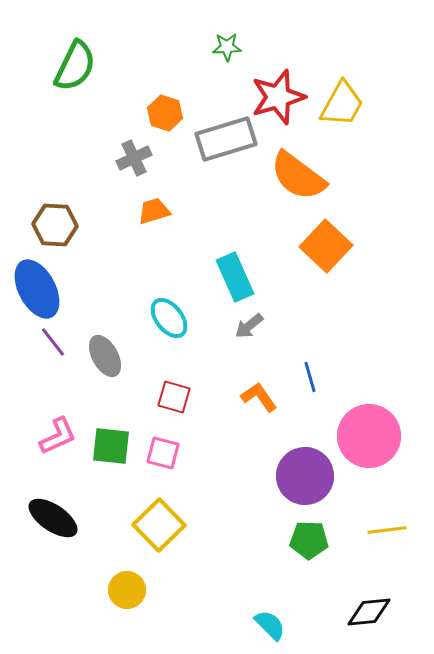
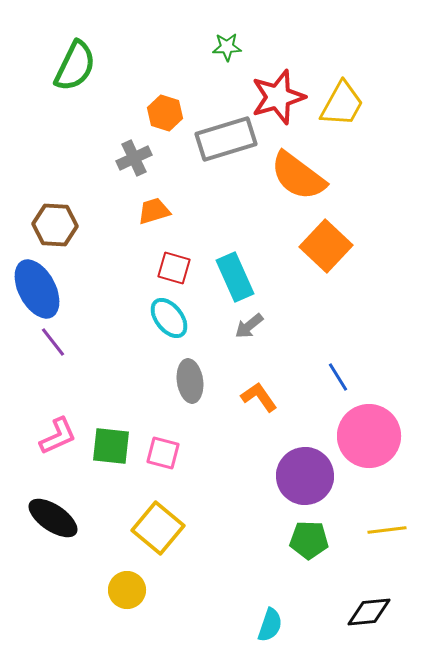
gray ellipse: moved 85 px right, 25 px down; rotated 21 degrees clockwise
blue line: moved 28 px right; rotated 16 degrees counterclockwise
red square: moved 129 px up
yellow square: moved 1 px left, 3 px down; rotated 6 degrees counterclockwise
cyan semicircle: rotated 64 degrees clockwise
